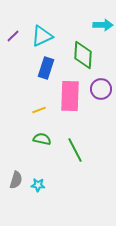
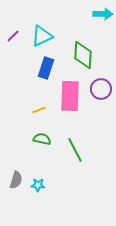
cyan arrow: moved 11 px up
